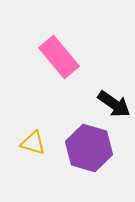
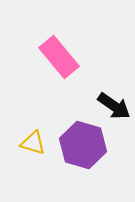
black arrow: moved 2 px down
purple hexagon: moved 6 px left, 3 px up
